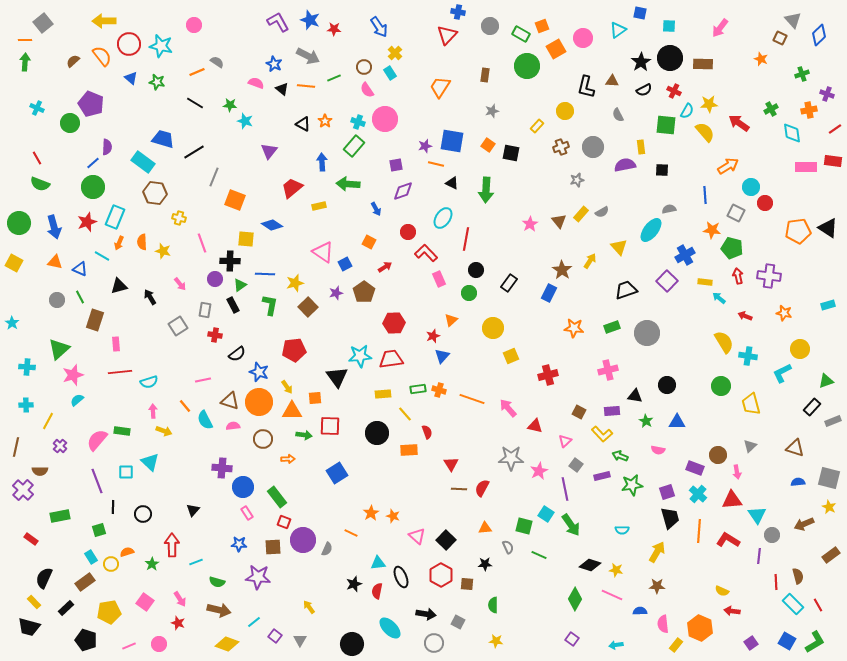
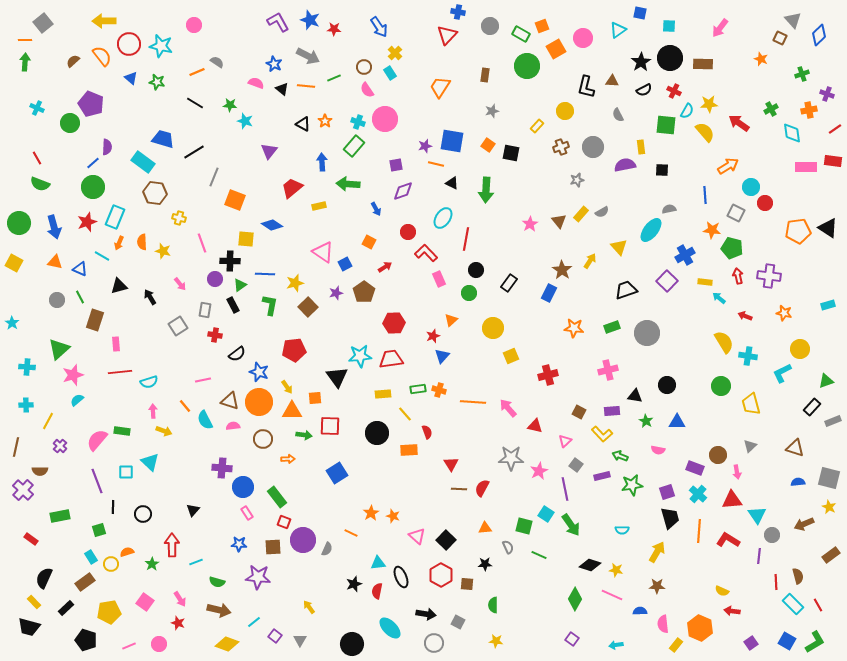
orange line at (472, 399): moved 1 px right, 3 px down; rotated 15 degrees counterclockwise
